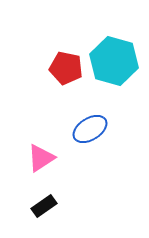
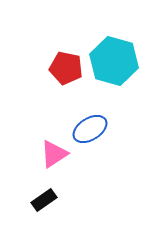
pink triangle: moved 13 px right, 4 px up
black rectangle: moved 6 px up
